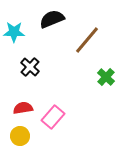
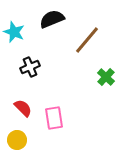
cyan star: rotated 20 degrees clockwise
black cross: rotated 24 degrees clockwise
red semicircle: rotated 54 degrees clockwise
pink rectangle: moved 1 px right, 1 px down; rotated 50 degrees counterclockwise
yellow circle: moved 3 px left, 4 px down
